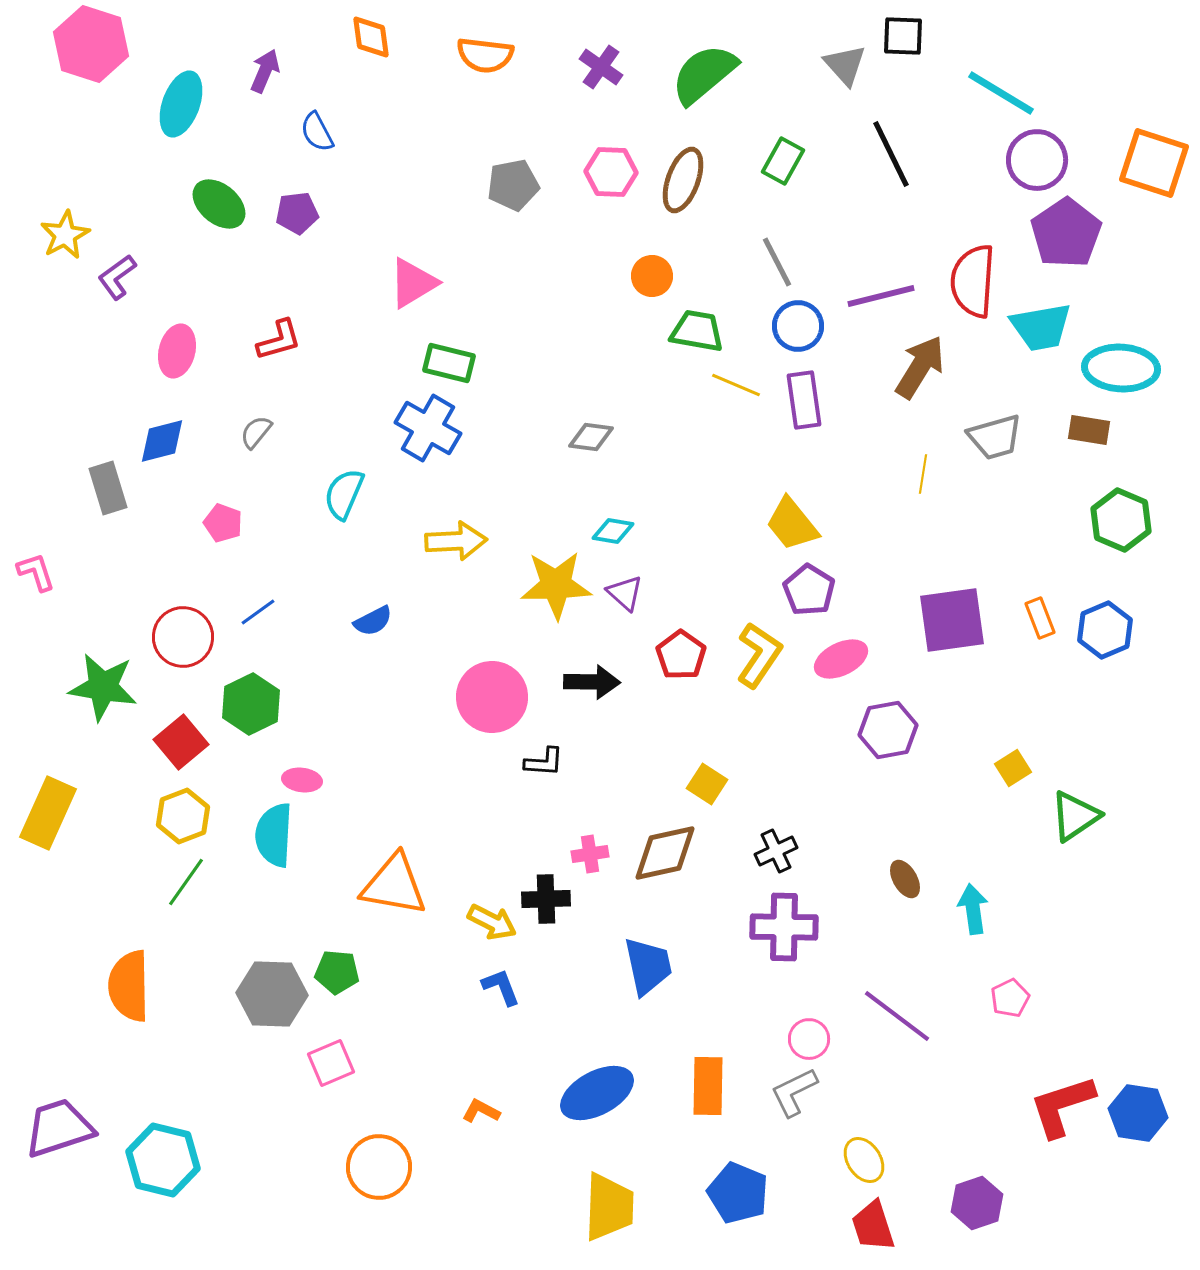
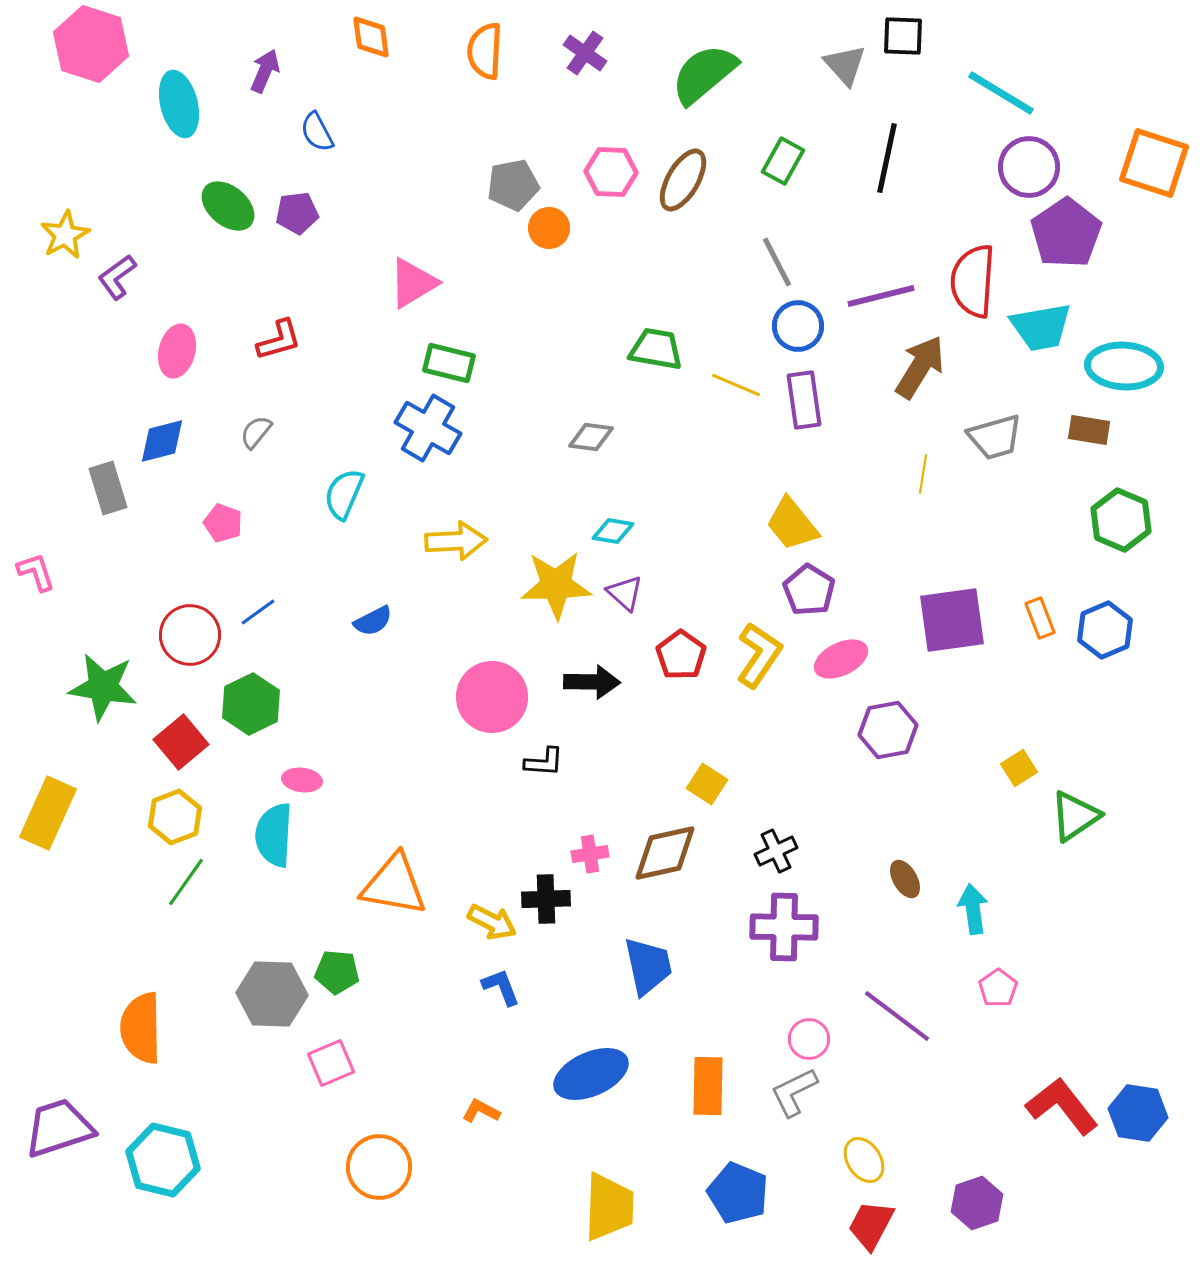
orange semicircle at (485, 55): moved 4 px up; rotated 86 degrees clockwise
purple cross at (601, 67): moved 16 px left, 14 px up
cyan ellipse at (181, 104): moved 2 px left; rotated 34 degrees counterclockwise
black line at (891, 154): moved 4 px left, 4 px down; rotated 38 degrees clockwise
purple circle at (1037, 160): moved 8 px left, 7 px down
brown ellipse at (683, 180): rotated 10 degrees clockwise
green ellipse at (219, 204): moved 9 px right, 2 px down
orange circle at (652, 276): moved 103 px left, 48 px up
green trapezoid at (697, 331): moved 41 px left, 18 px down
cyan ellipse at (1121, 368): moved 3 px right, 2 px up
red circle at (183, 637): moved 7 px right, 2 px up
yellow square at (1013, 768): moved 6 px right
yellow hexagon at (183, 816): moved 8 px left, 1 px down
orange semicircle at (129, 986): moved 12 px right, 42 px down
pink pentagon at (1010, 998): moved 12 px left, 10 px up; rotated 9 degrees counterclockwise
blue ellipse at (597, 1093): moved 6 px left, 19 px up; rotated 4 degrees clockwise
red L-shape at (1062, 1106): rotated 70 degrees clockwise
red trapezoid at (873, 1226): moved 2 px left, 1 px up; rotated 46 degrees clockwise
